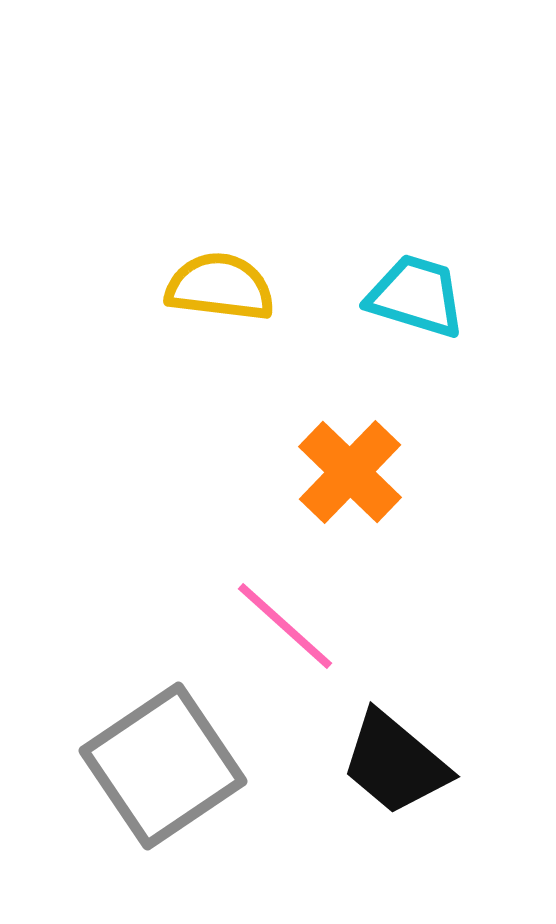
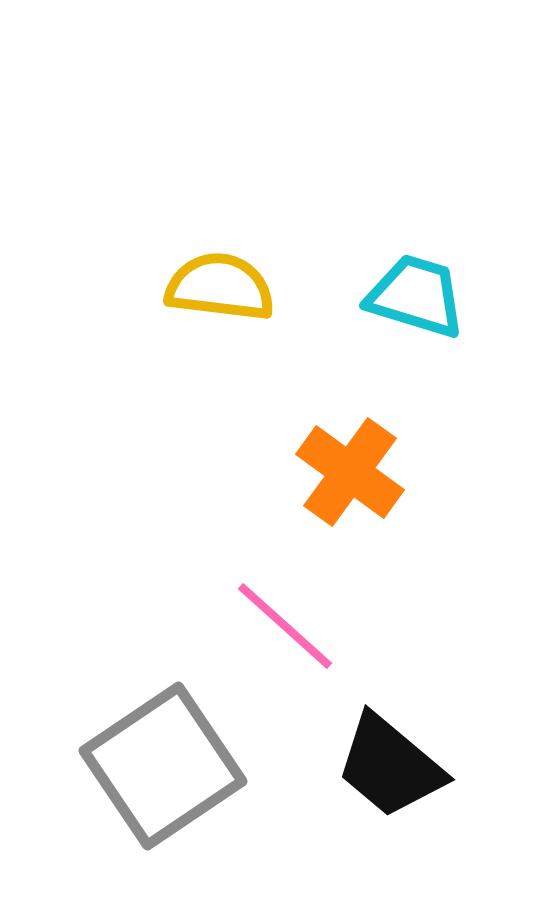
orange cross: rotated 8 degrees counterclockwise
black trapezoid: moved 5 px left, 3 px down
